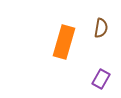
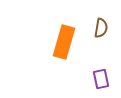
purple rectangle: rotated 42 degrees counterclockwise
